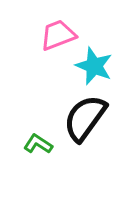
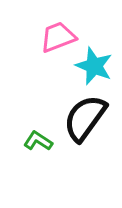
pink trapezoid: moved 2 px down
green L-shape: moved 3 px up
